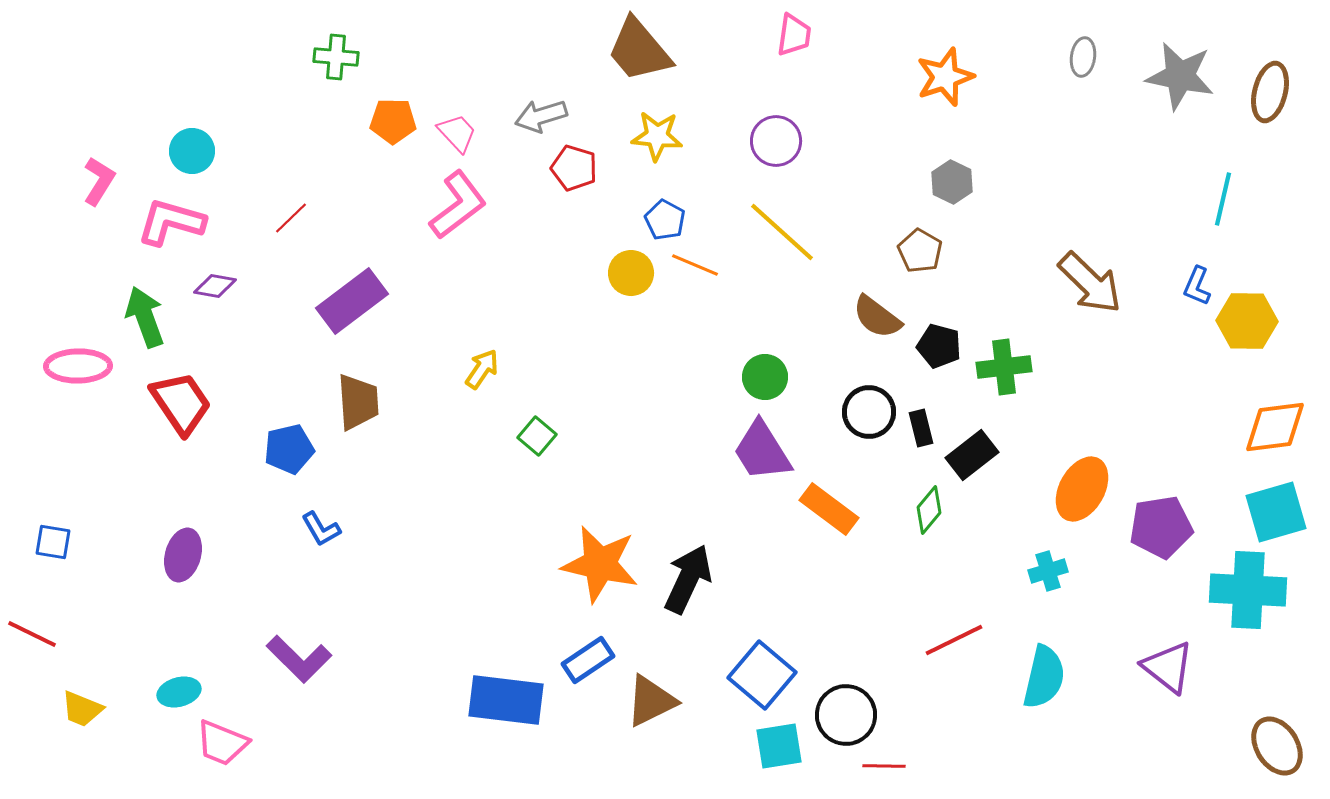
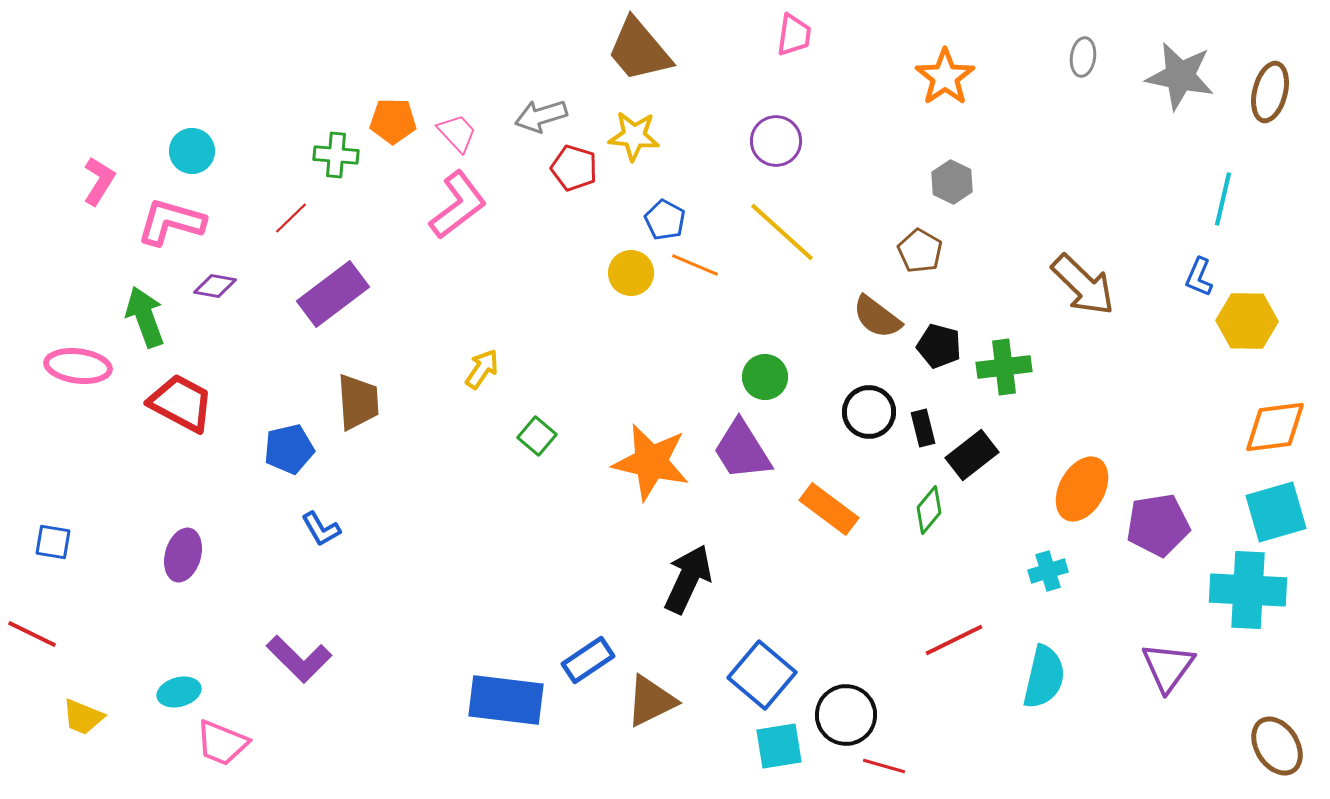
green cross at (336, 57): moved 98 px down
orange star at (945, 77): rotated 16 degrees counterclockwise
yellow star at (657, 136): moved 23 px left
brown arrow at (1090, 283): moved 7 px left, 2 px down
blue L-shape at (1197, 286): moved 2 px right, 9 px up
purple rectangle at (352, 301): moved 19 px left, 7 px up
pink ellipse at (78, 366): rotated 8 degrees clockwise
red trapezoid at (181, 403): rotated 28 degrees counterclockwise
black rectangle at (921, 428): moved 2 px right
purple trapezoid at (762, 451): moved 20 px left, 1 px up
purple pentagon at (1161, 527): moved 3 px left, 2 px up
orange star at (600, 564): moved 51 px right, 102 px up
purple triangle at (1168, 667): rotated 28 degrees clockwise
yellow trapezoid at (82, 709): moved 1 px right, 8 px down
red line at (884, 766): rotated 15 degrees clockwise
